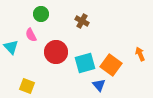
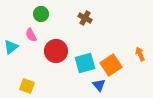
brown cross: moved 3 px right, 3 px up
cyan triangle: rotated 35 degrees clockwise
red circle: moved 1 px up
orange square: rotated 20 degrees clockwise
